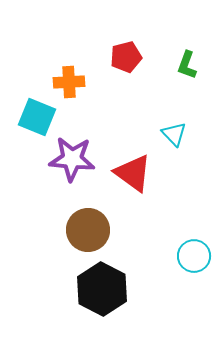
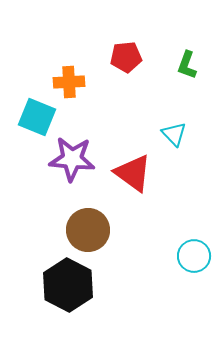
red pentagon: rotated 8 degrees clockwise
black hexagon: moved 34 px left, 4 px up
